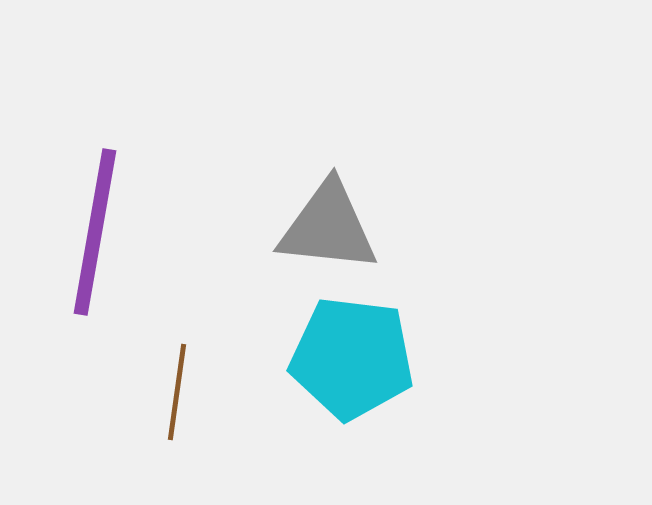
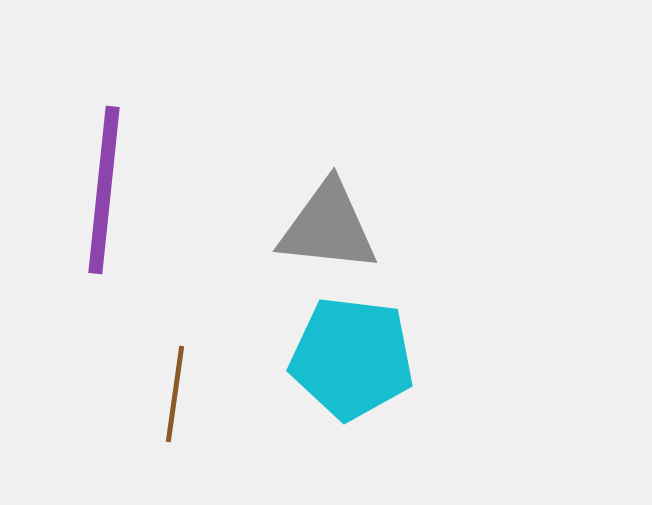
purple line: moved 9 px right, 42 px up; rotated 4 degrees counterclockwise
brown line: moved 2 px left, 2 px down
